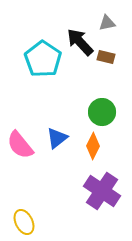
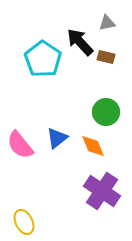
green circle: moved 4 px right
orange diamond: rotated 48 degrees counterclockwise
